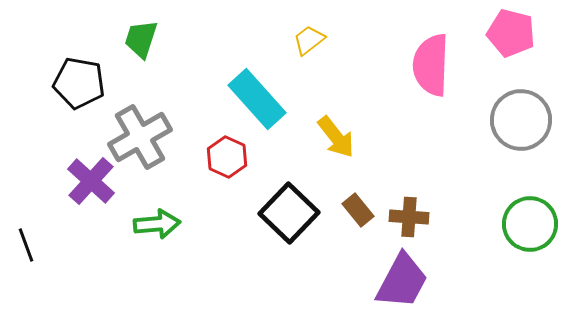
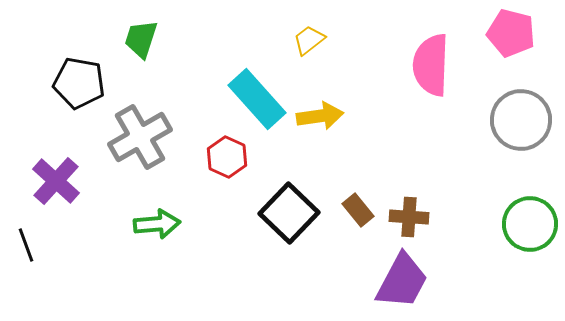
yellow arrow: moved 16 px left, 21 px up; rotated 60 degrees counterclockwise
purple cross: moved 35 px left
